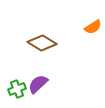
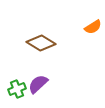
brown diamond: moved 1 px left
